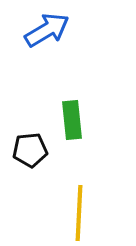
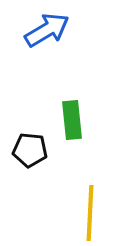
black pentagon: rotated 12 degrees clockwise
yellow line: moved 11 px right
